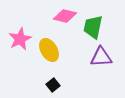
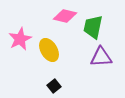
black square: moved 1 px right, 1 px down
